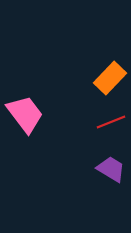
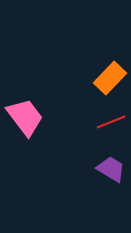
pink trapezoid: moved 3 px down
